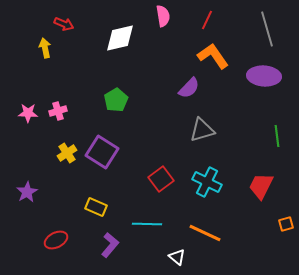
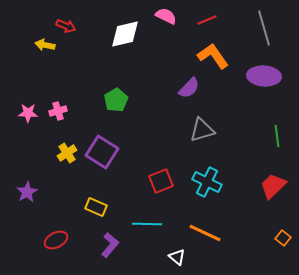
pink semicircle: moved 3 px right; rotated 55 degrees counterclockwise
red line: rotated 42 degrees clockwise
red arrow: moved 2 px right, 2 px down
gray line: moved 3 px left, 1 px up
white diamond: moved 5 px right, 4 px up
yellow arrow: moved 3 px up; rotated 66 degrees counterclockwise
red square: moved 2 px down; rotated 15 degrees clockwise
red trapezoid: moved 12 px right; rotated 20 degrees clockwise
orange square: moved 3 px left, 14 px down; rotated 35 degrees counterclockwise
